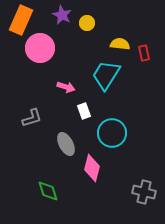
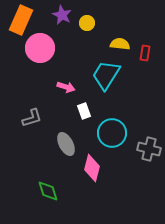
red rectangle: moved 1 px right; rotated 21 degrees clockwise
gray cross: moved 5 px right, 43 px up
